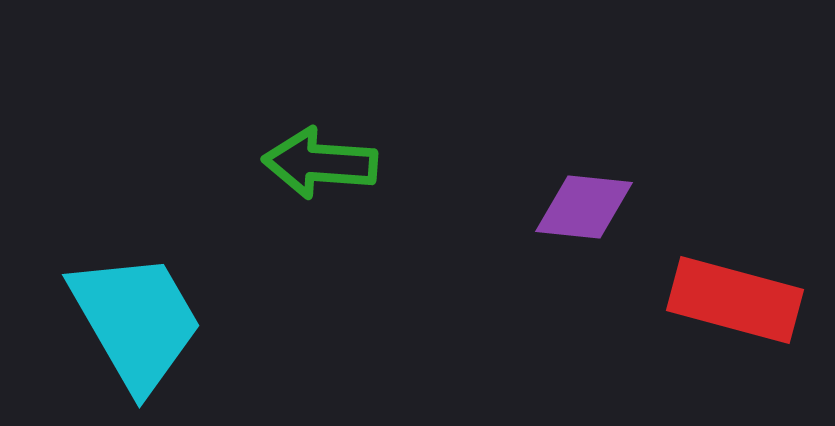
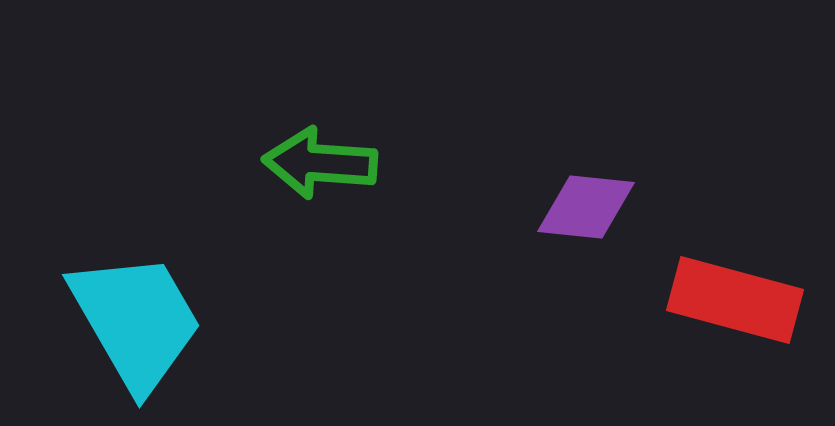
purple diamond: moved 2 px right
